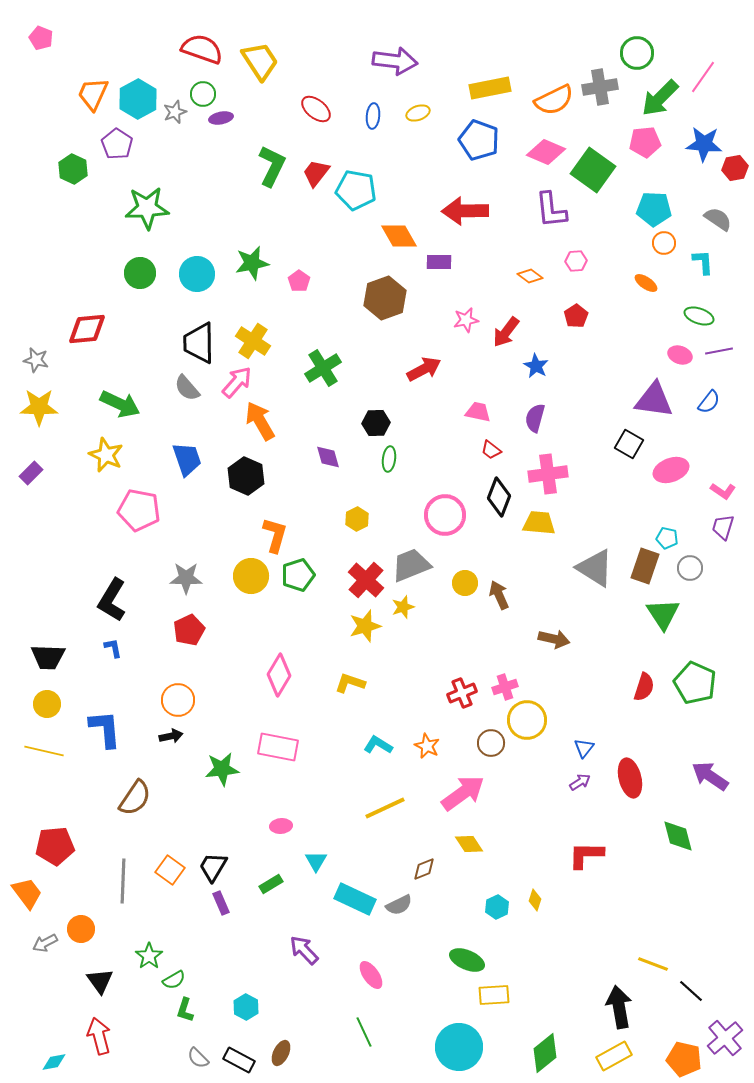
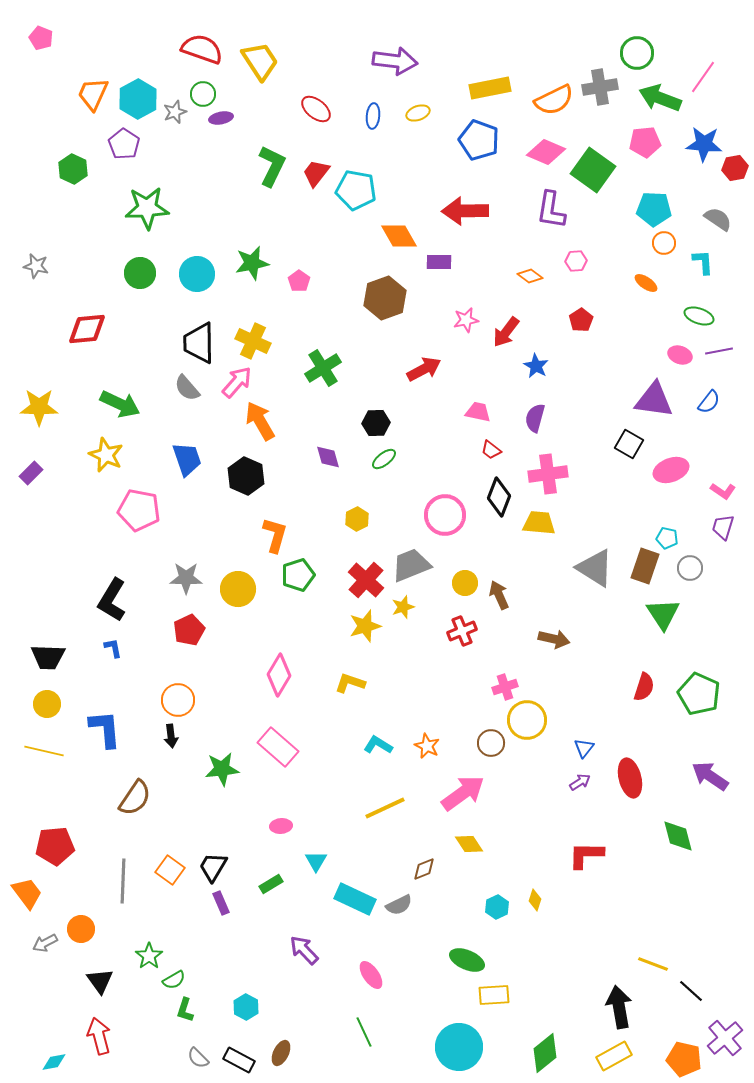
green arrow at (660, 98): rotated 66 degrees clockwise
purple pentagon at (117, 144): moved 7 px right
purple L-shape at (551, 210): rotated 15 degrees clockwise
red pentagon at (576, 316): moved 5 px right, 4 px down
yellow cross at (253, 341): rotated 8 degrees counterclockwise
gray star at (36, 360): moved 94 px up
green ellipse at (389, 459): moved 5 px left; rotated 45 degrees clockwise
yellow circle at (251, 576): moved 13 px left, 13 px down
green pentagon at (695, 683): moved 4 px right, 11 px down
red cross at (462, 693): moved 62 px up
black arrow at (171, 736): rotated 95 degrees clockwise
pink rectangle at (278, 747): rotated 30 degrees clockwise
